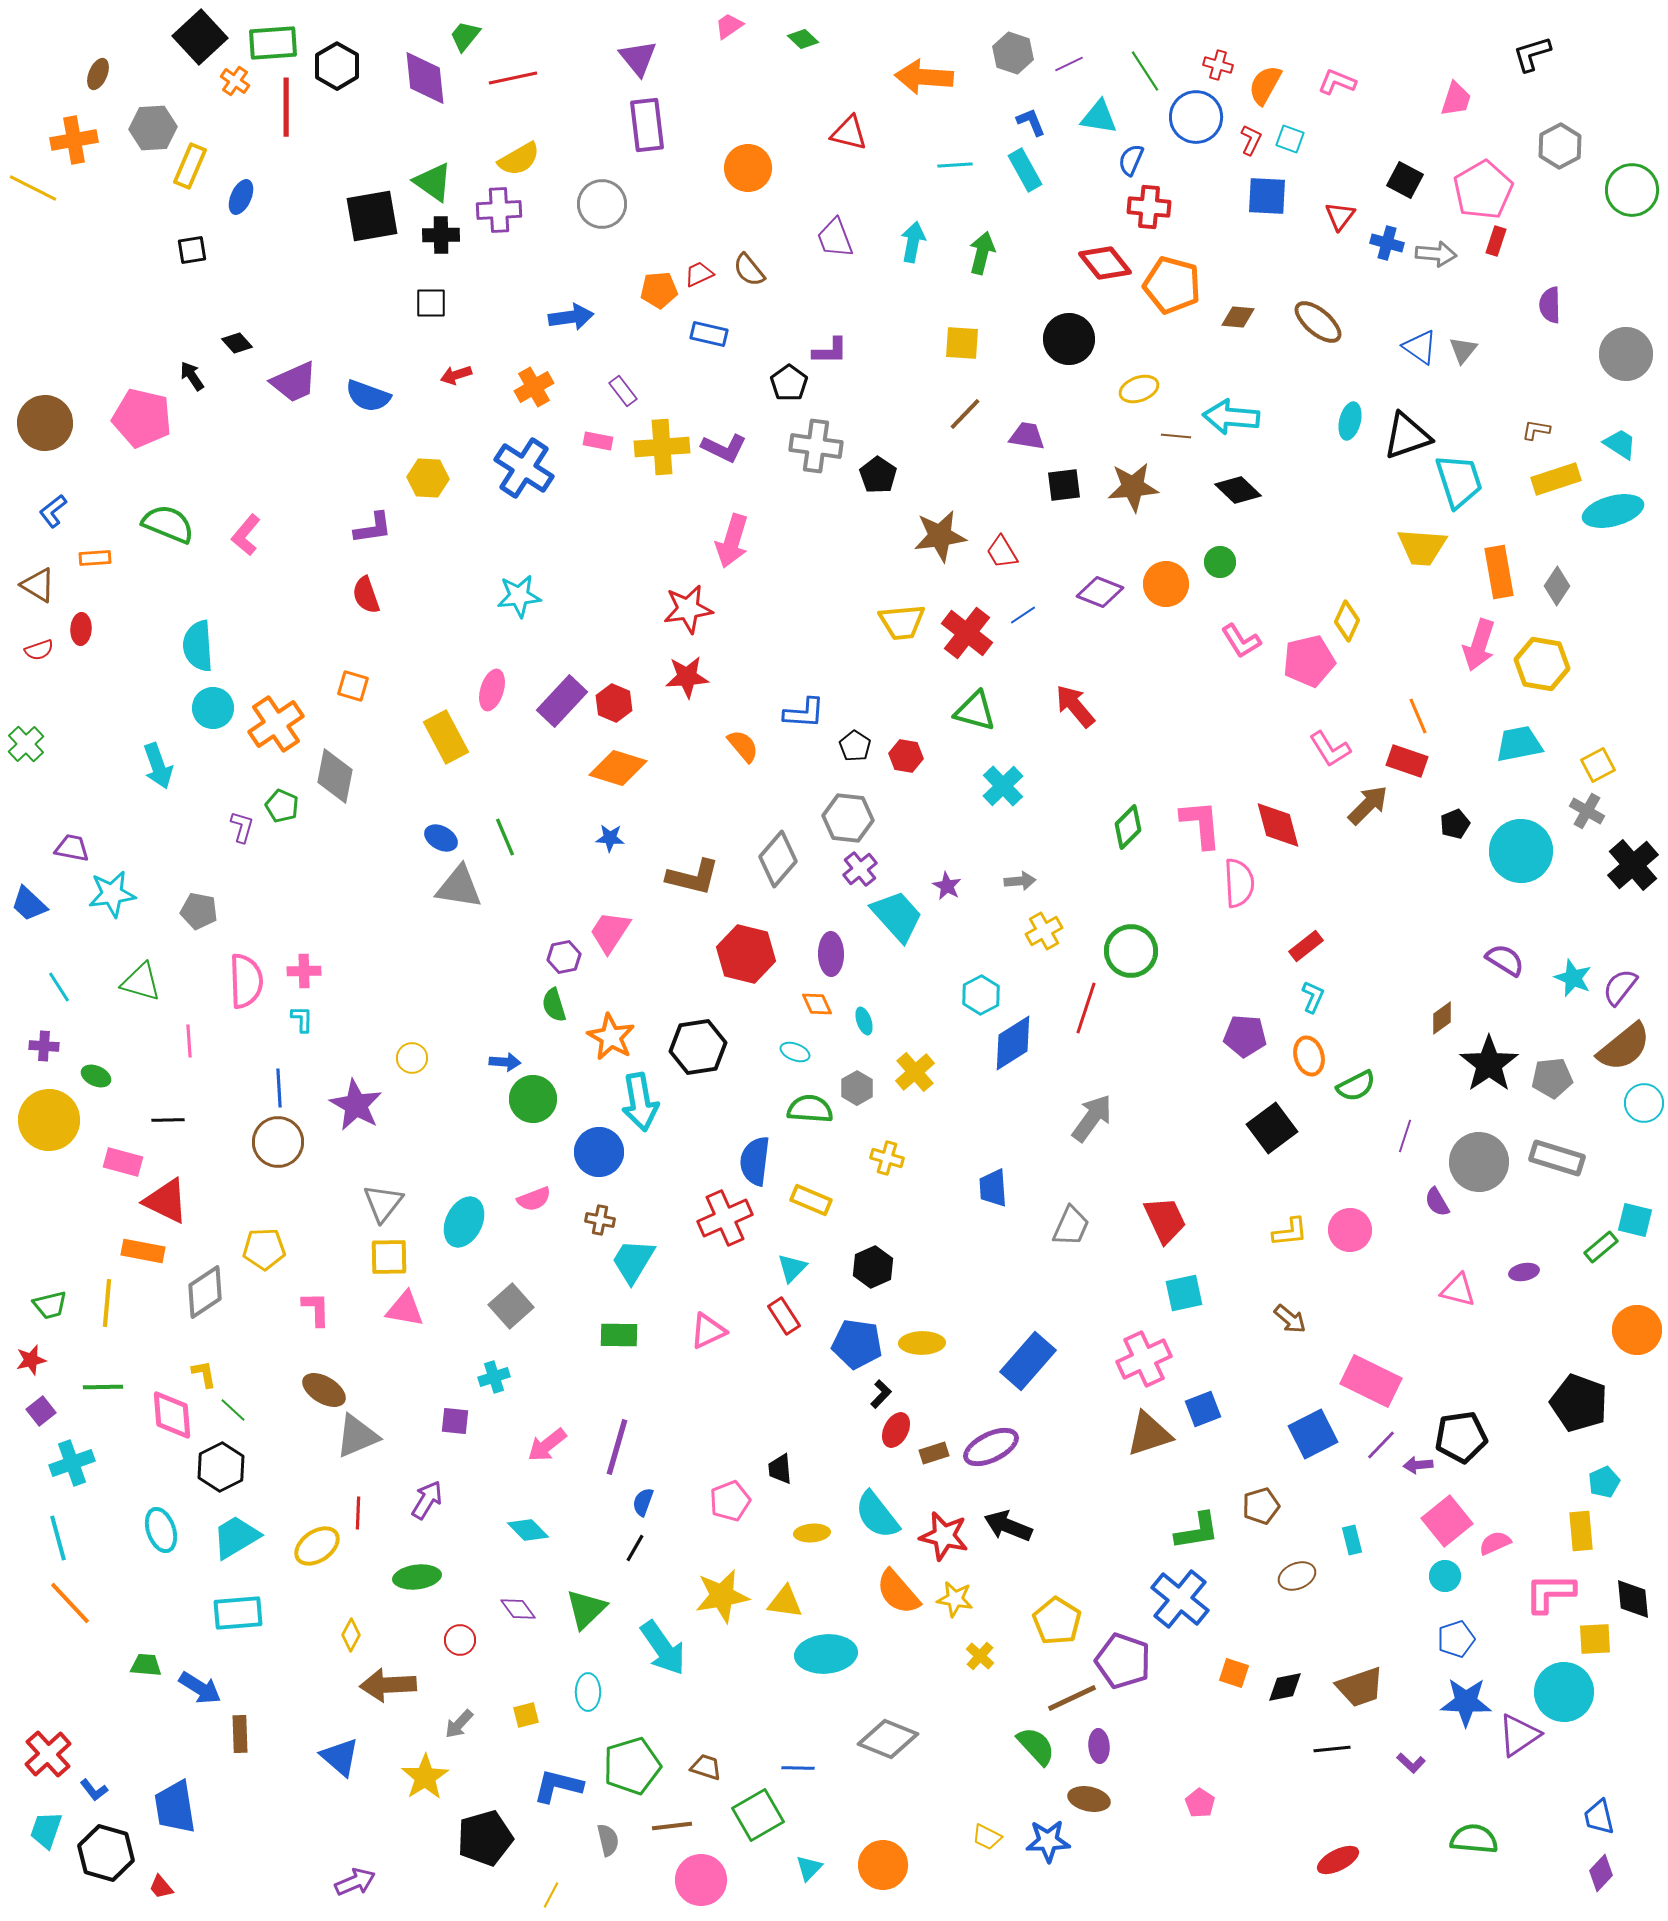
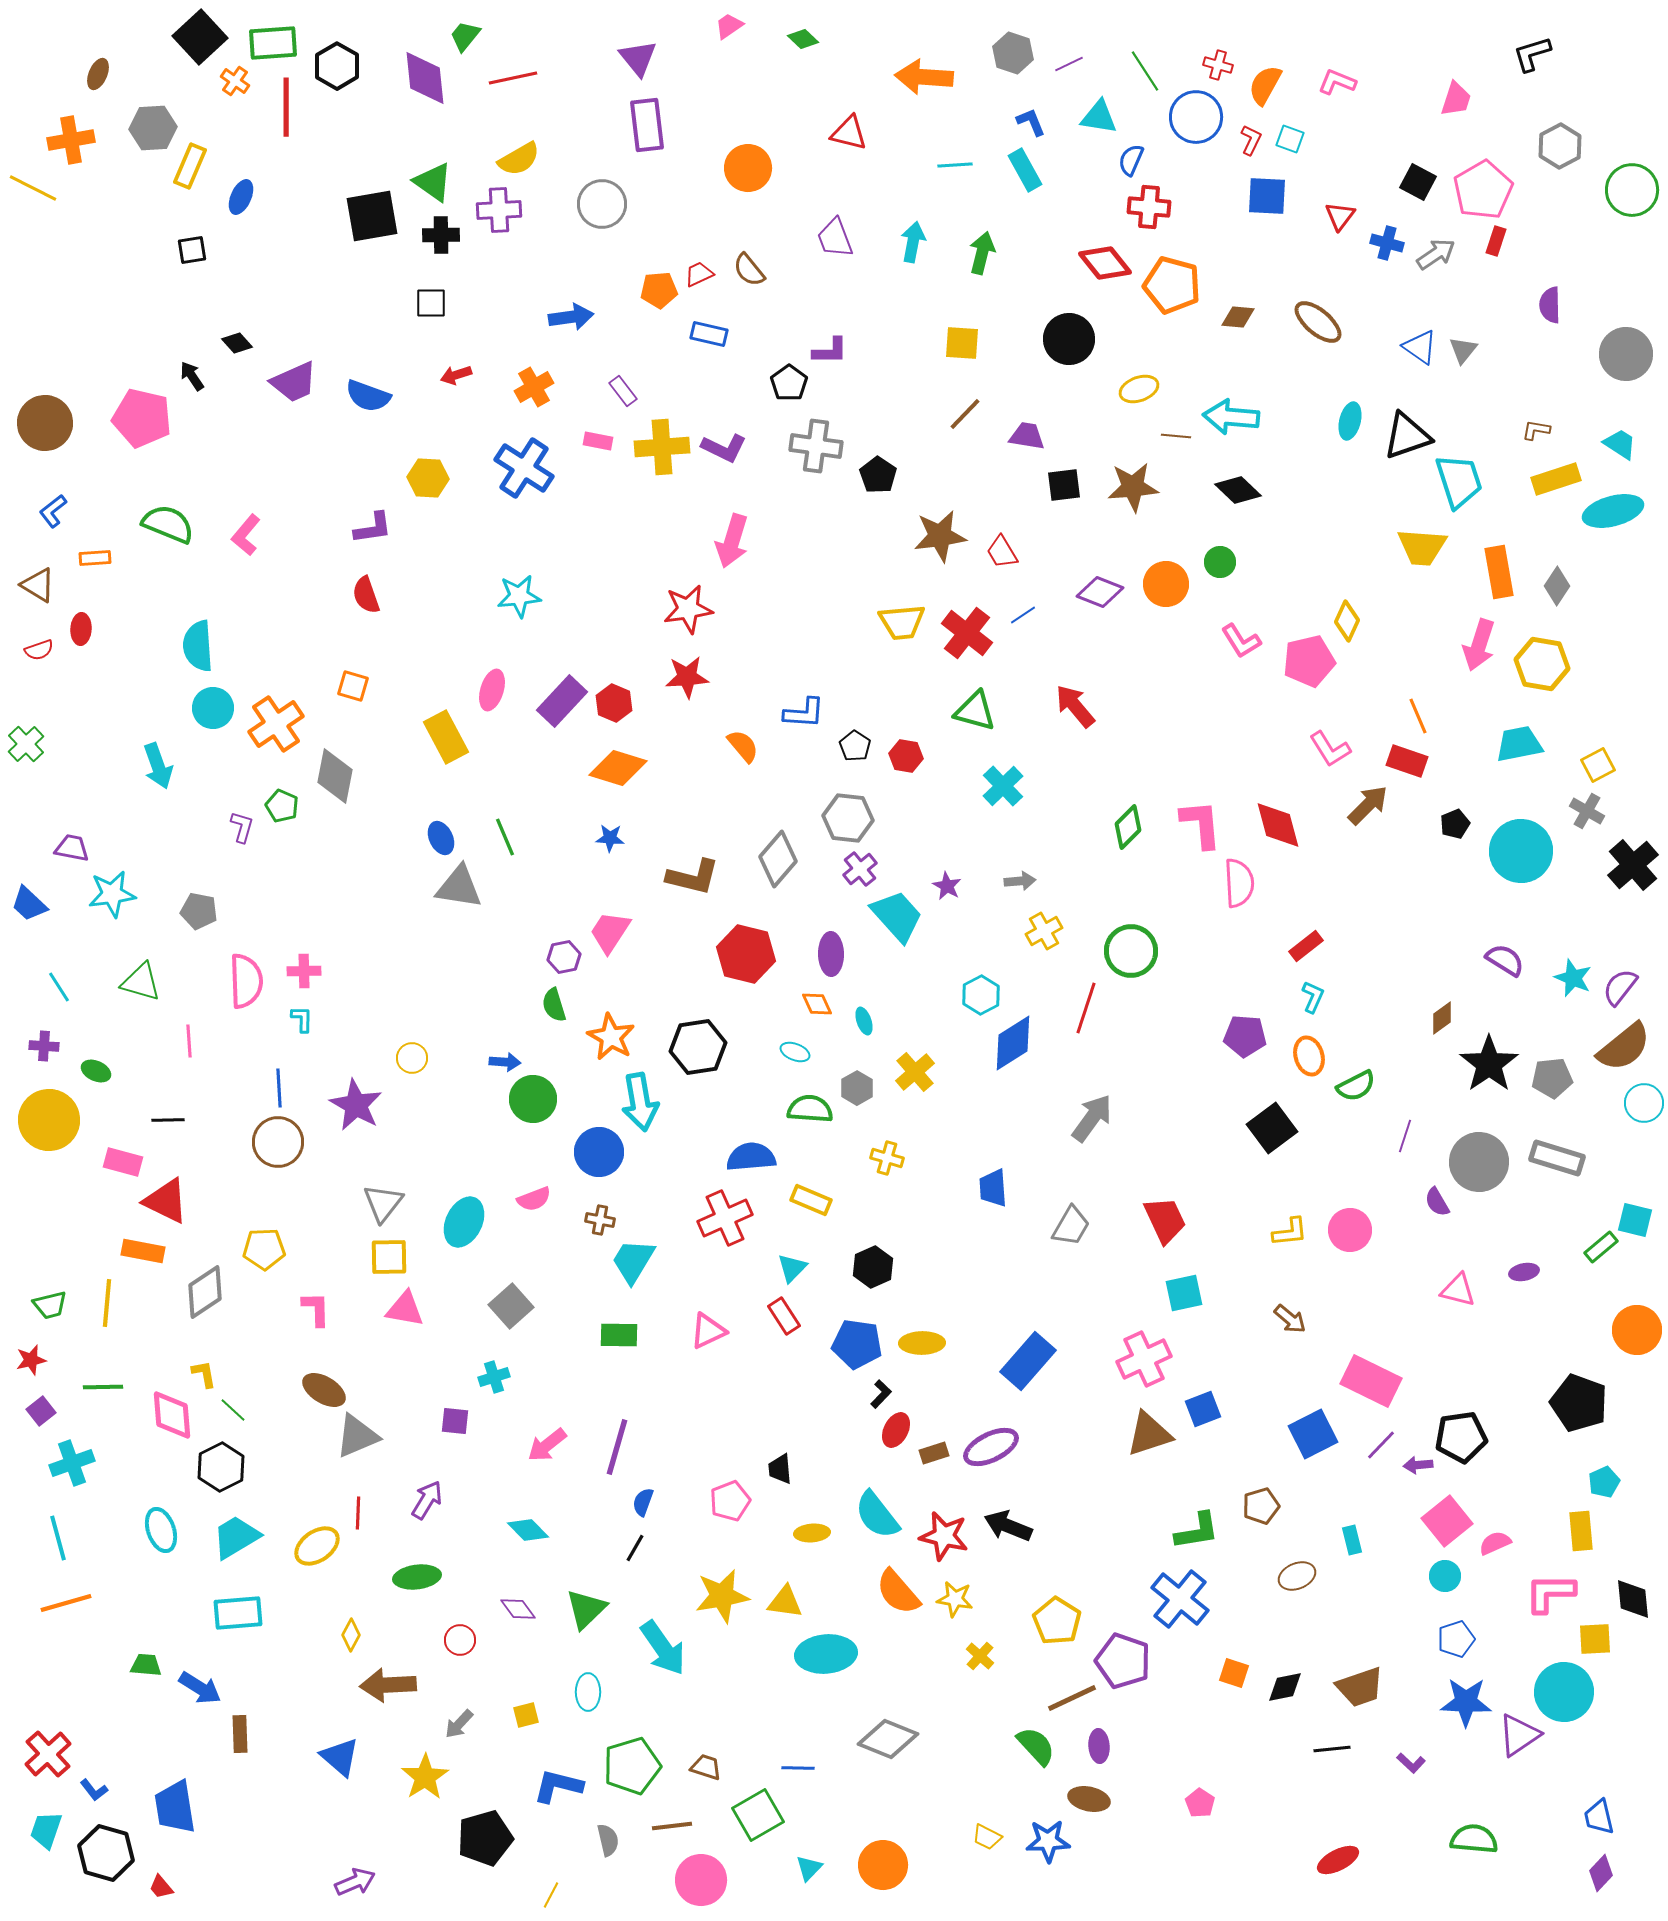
orange cross at (74, 140): moved 3 px left
black square at (1405, 180): moved 13 px right, 2 px down
gray arrow at (1436, 254): rotated 39 degrees counterclockwise
blue ellipse at (441, 838): rotated 36 degrees clockwise
green ellipse at (96, 1076): moved 5 px up
blue semicircle at (755, 1161): moved 4 px left, 4 px up; rotated 78 degrees clockwise
gray trapezoid at (1071, 1226): rotated 6 degrees clockwise
orange line at (70, 1603): moved 4 px left; rotated 63 degrees counterclockwise
